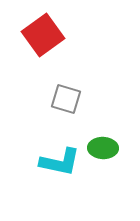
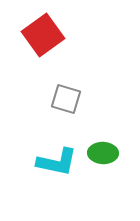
green ellipse: moved 5 px down
cyan L-shape: moved 3 px left
